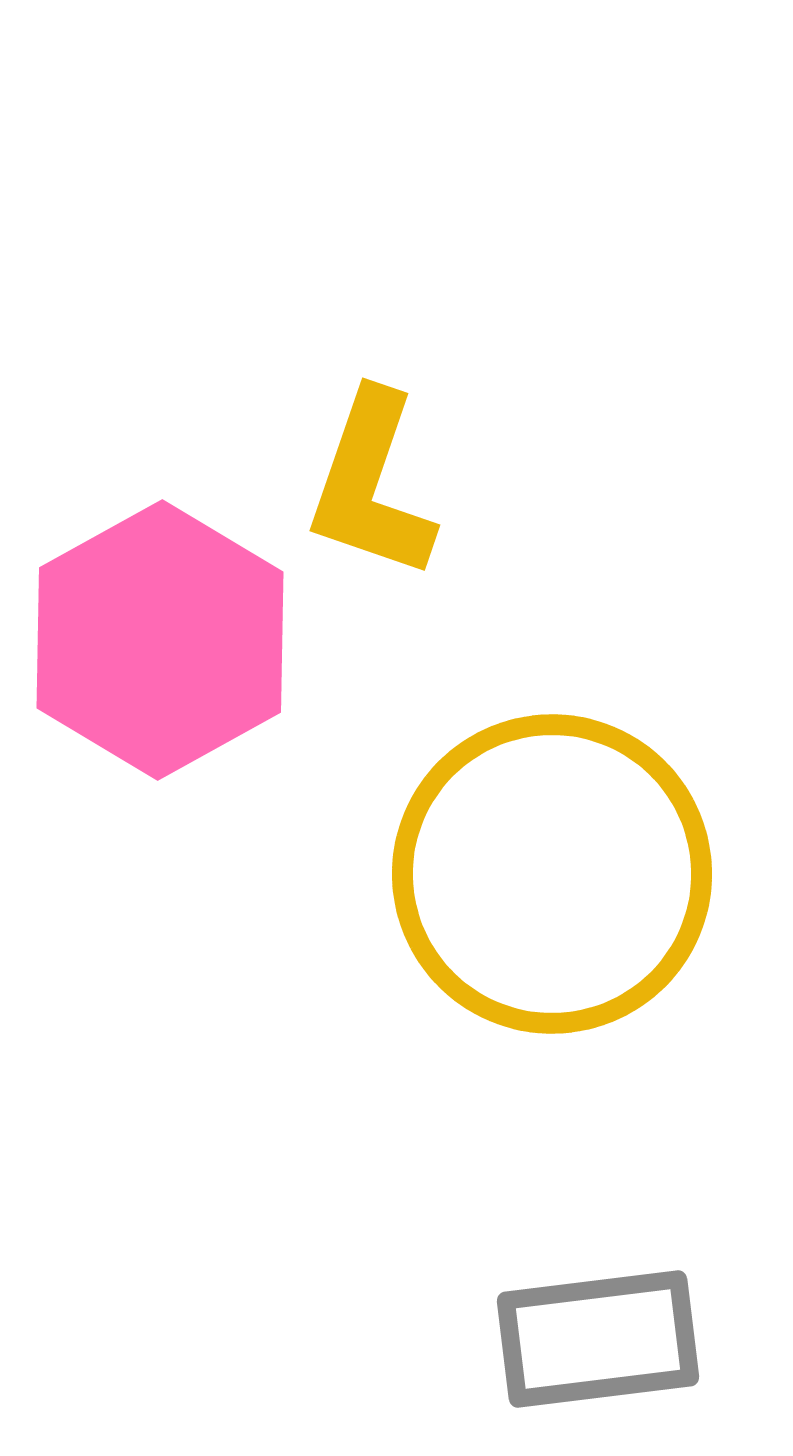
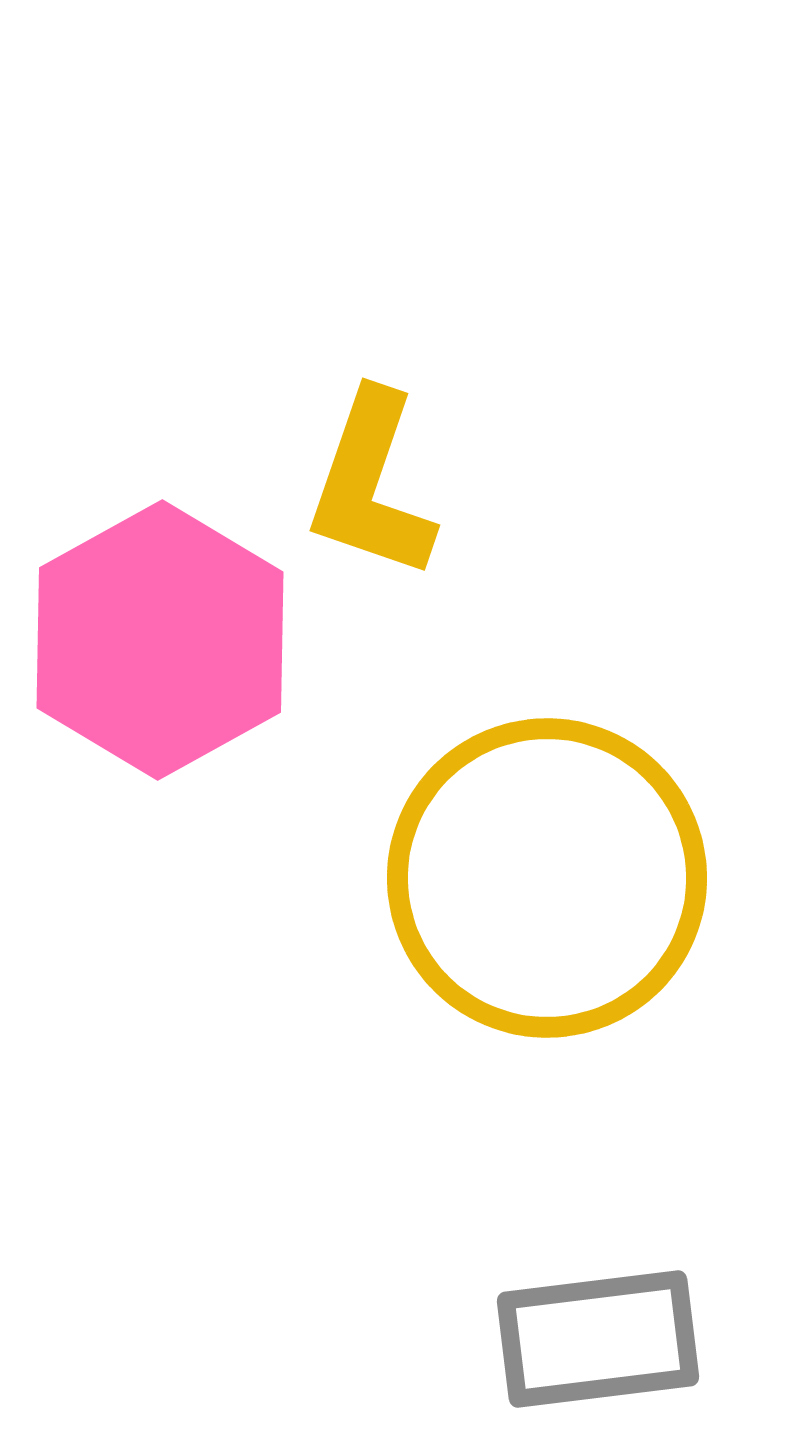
yellow circle: moved 5 px left, 4 px down
